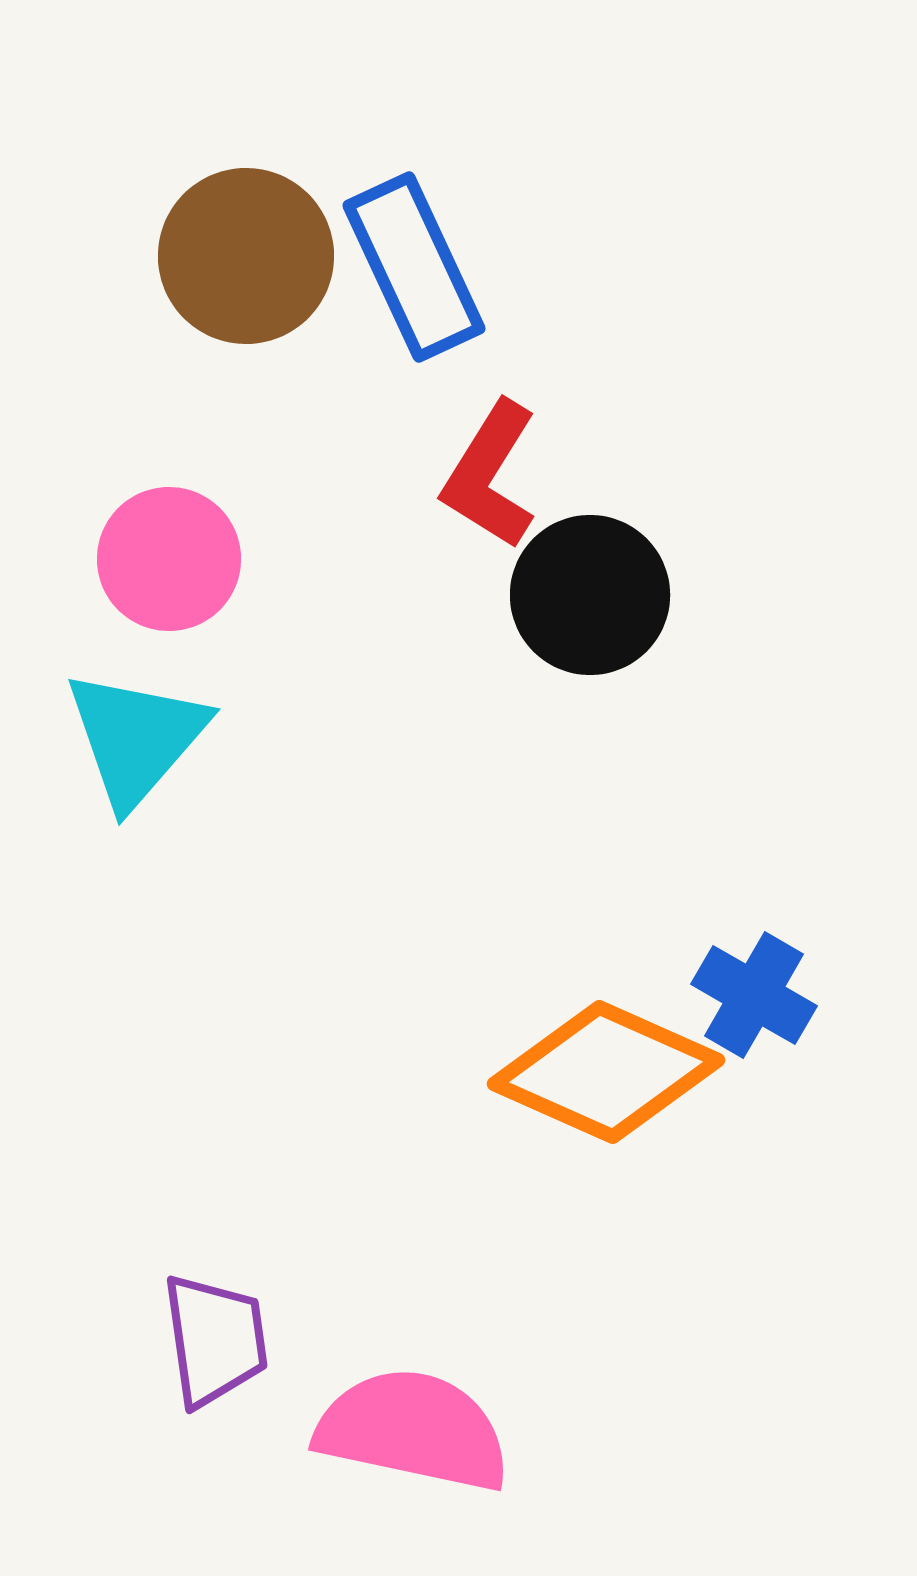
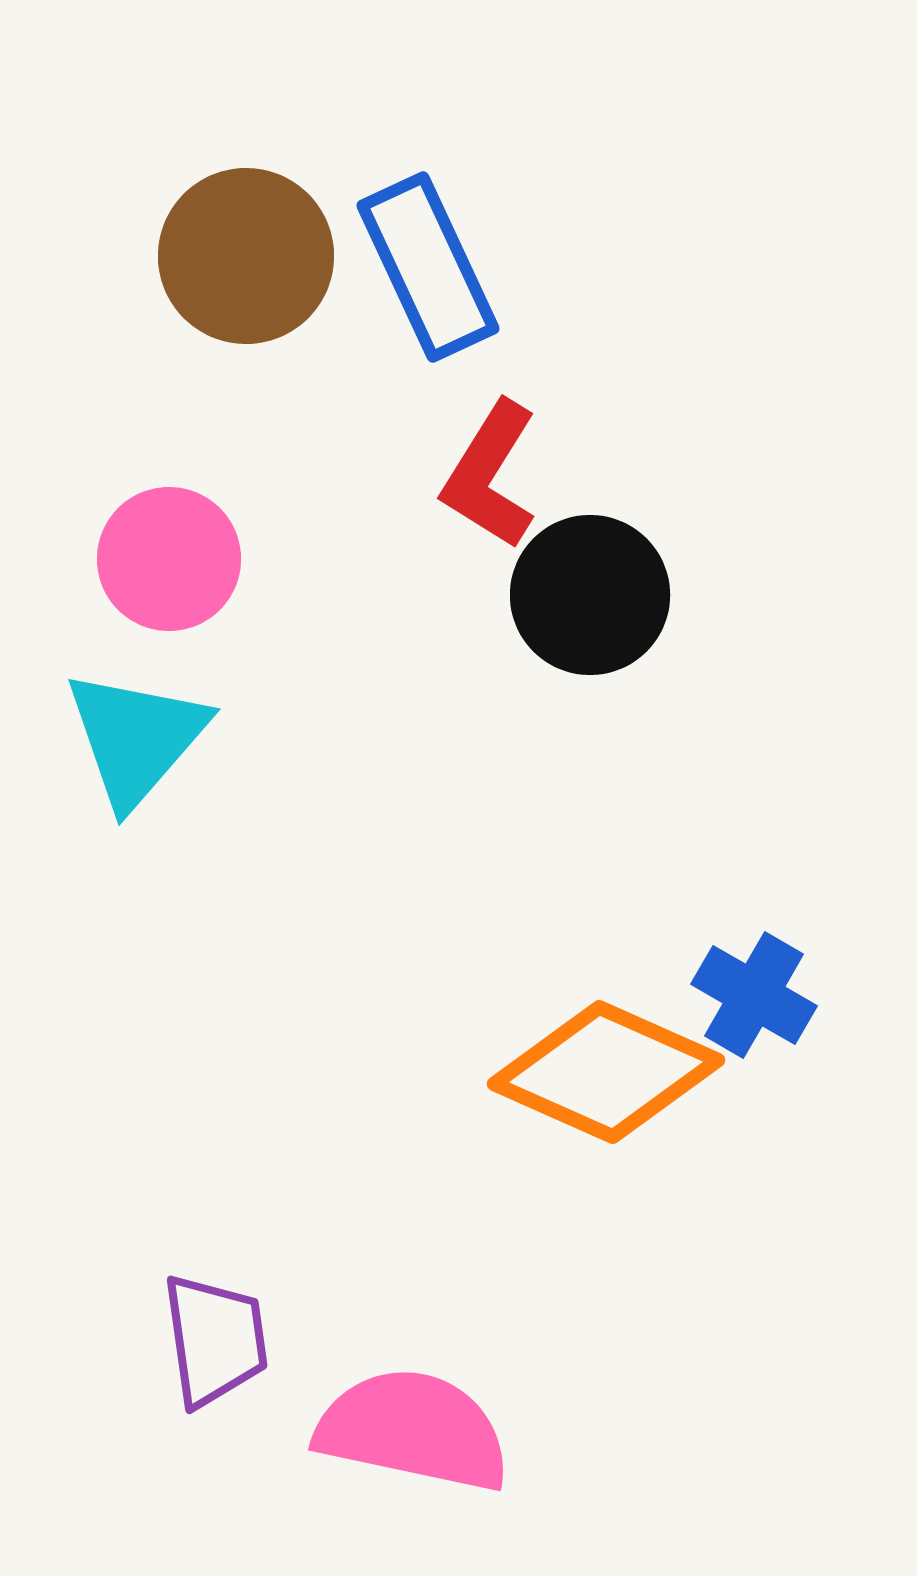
blue rectangle: moved 14 px right
